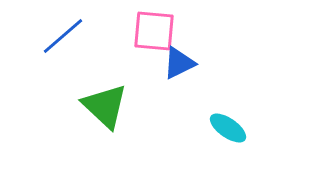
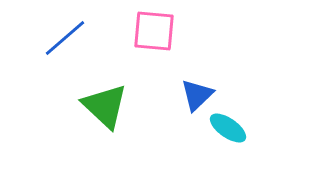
blue line: moved 2 px right, 2 px down
blue triangle: moved 18 px right, 32 px down; rotated 18 degrees counterclockwise
